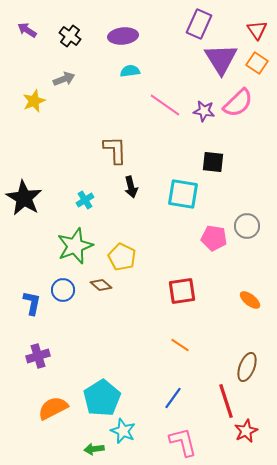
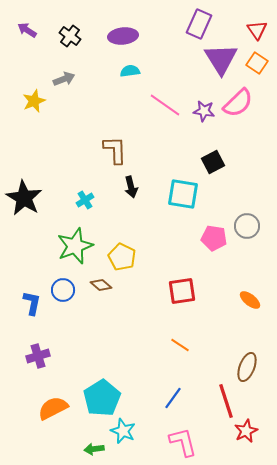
black square: rotated 35 degrees counterclockwise
